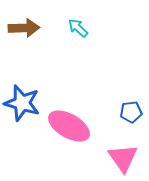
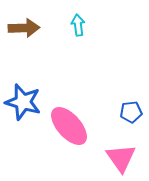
cyan arrow: moved 3 px up; rotated 40 degrees clockwise
blue star: moved 1 px right, 1 px up
pink ellipse: rotated 18 degrees clockwise
pink triangle: moved 2 px left
